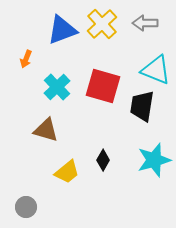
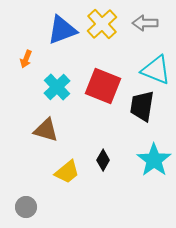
red square: rotated 6 degrees clockwise
cyan star: rotated 20 degrees counterclockwise
